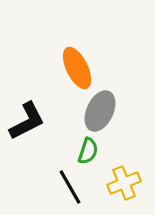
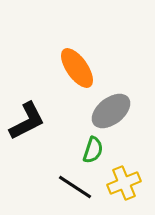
orange ellipse: rotated 9 degrees counterclockwise
gray ellipse: moved 11 px right; rotated 27 degrees clockwise
green semicircle: moved 5 px right, 1 px up
black line: moved 5 px right; rotated 27 degrees counterclockwise
